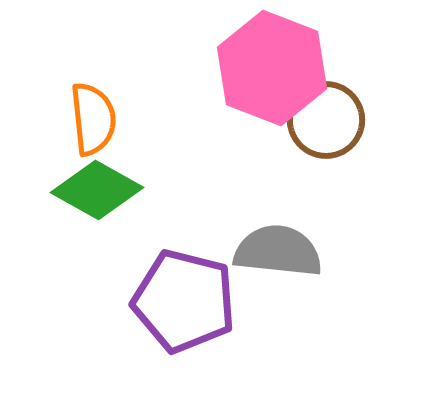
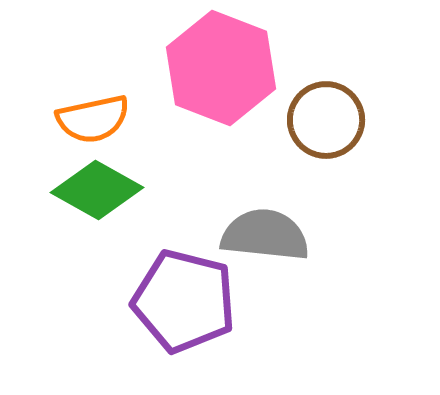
pink hexagon: moved 51 px left
orange semicircle: rotated 84 degrees clockwise
gray semicircle: moved 13 px left, 16 px up
